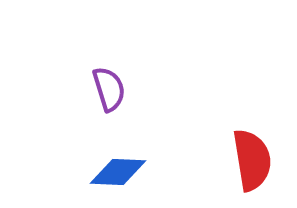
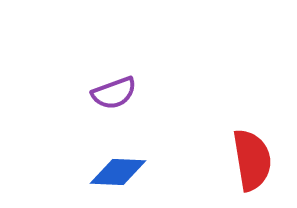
purple semicircle: moved 5 px right, 4 px down; rotated 87 degrees clockwise
